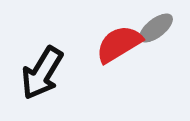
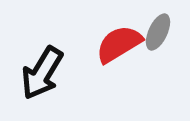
gray ellipse: moved 2 px right, 4 px down; rotated 27 degrees counterclockwise
